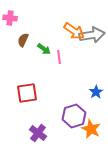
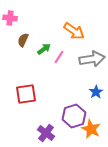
gray arrow: moved 24 px down
green arrow: rotated 72 degrees counterclockwise
pink line: rotated 40 degrees clockwise
red square: moved 1 px left, 1 px down
purple cross: moved 8 px right
